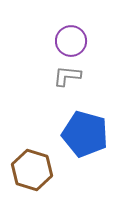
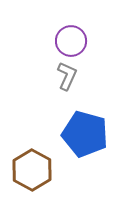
gray L-shape: rotated 108 degrees clockwise
brown hexagon: rotated 12 degrees clockwise
